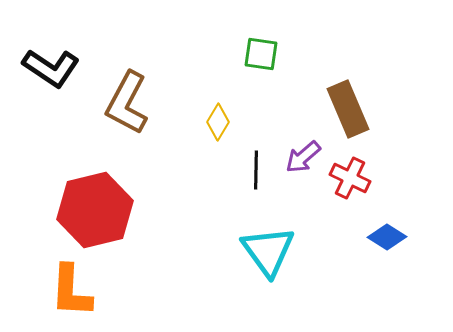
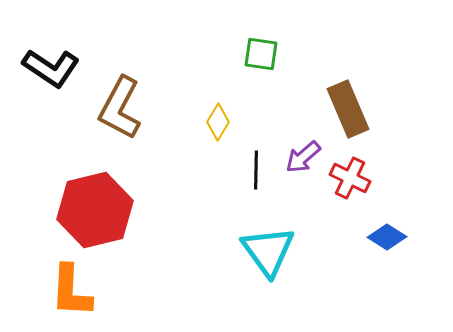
brown L-shape: moved 7 px left, 5 px down
